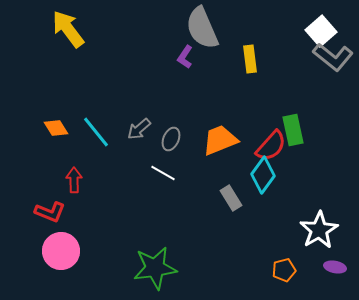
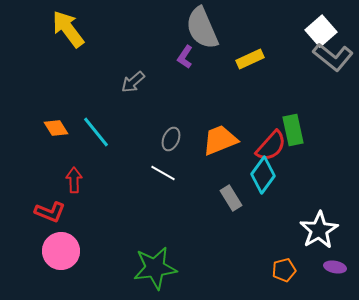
yellow rectangle: rotated 72 degrees clockwise
gray arrow: moved 6 px left, 47 px up
